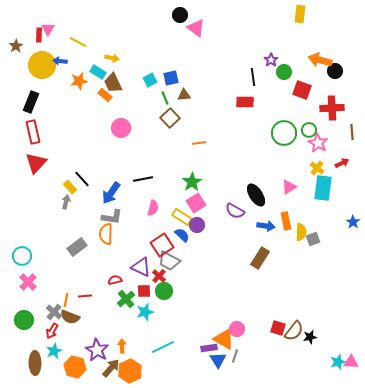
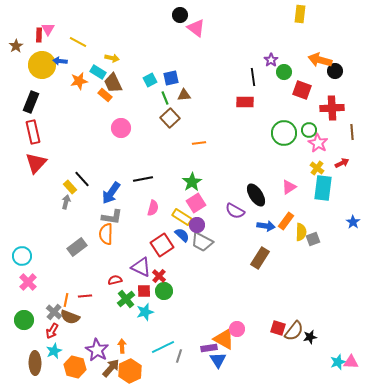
orange rectangle at (286, 221): rotated 48 degrees clockwise
gray trapezoid at (169, 261): moved 33 px right, 19 px up
gray line at (235, 356): moved 56 px left
